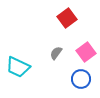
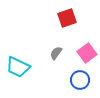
red square: rotated 18 degrees clockwise
pink square: moved 1 px right, 1 px down
blue circle: moved 1 px left, 1 px down
